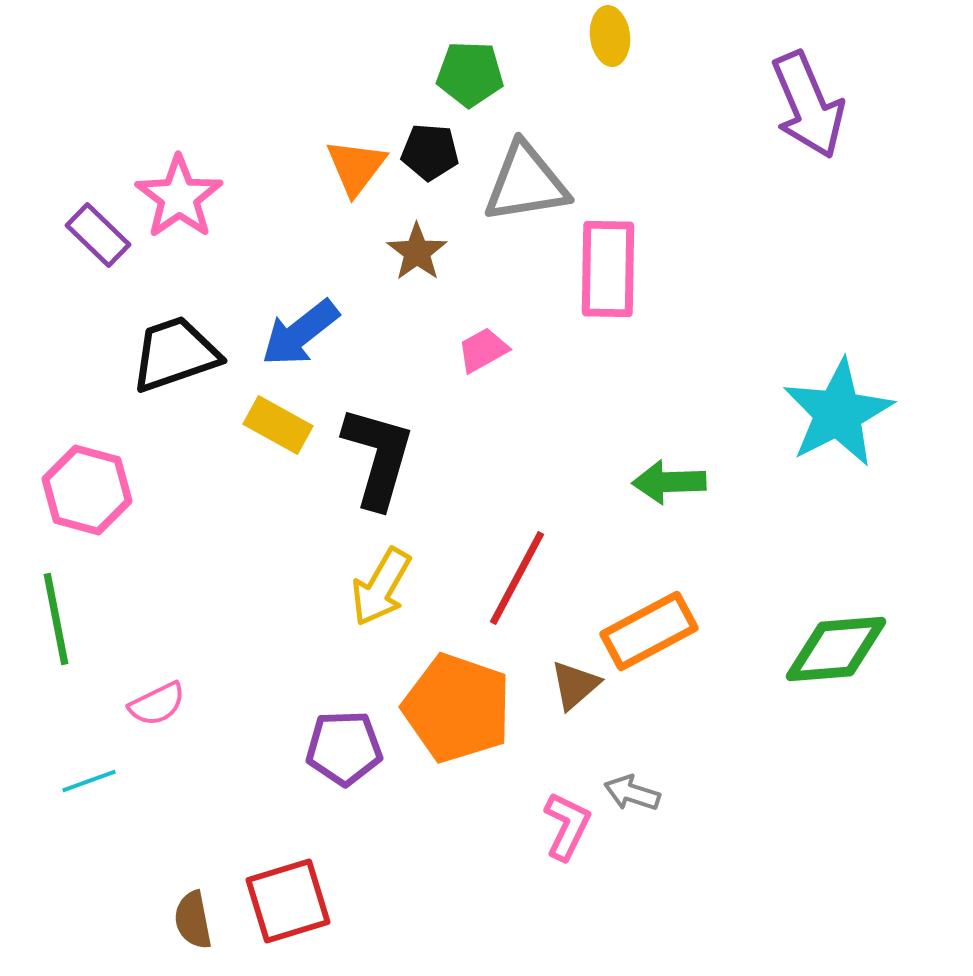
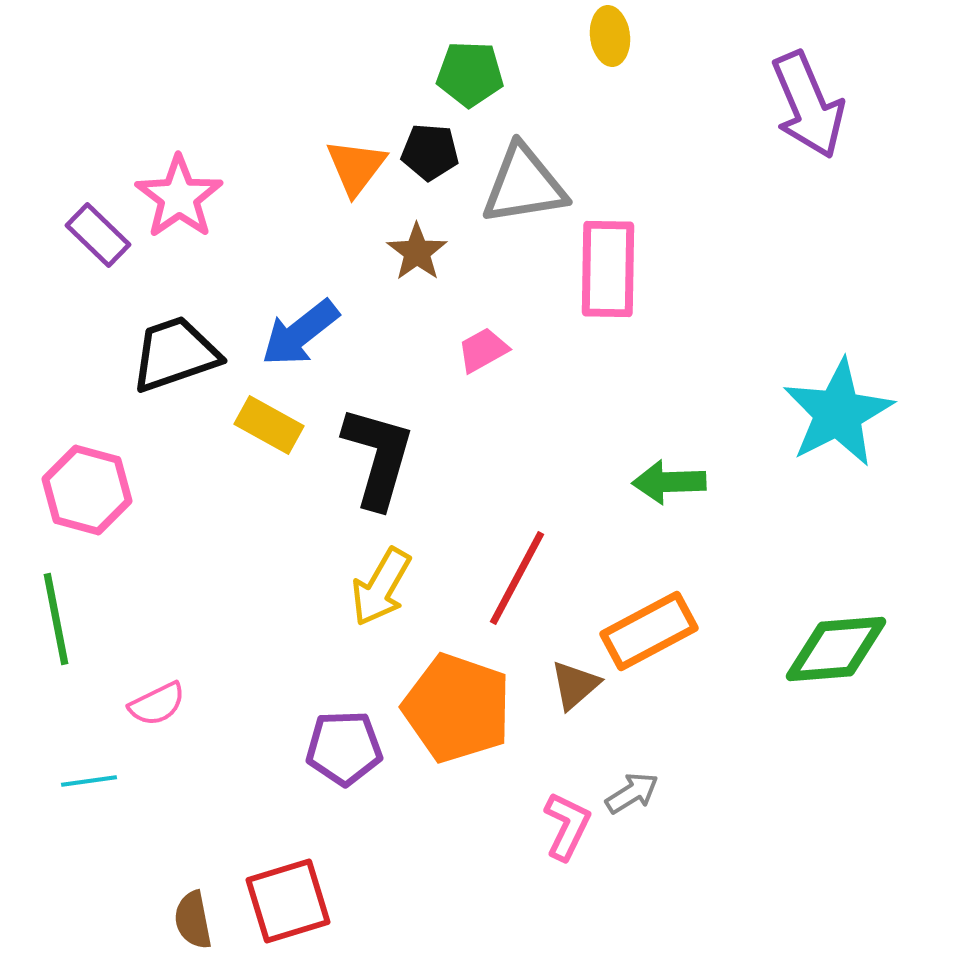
gray triangle: moved 2 px left, 2 px down
yellow rectangle: moved 9 px left
cyan line: rotated 12 degrees clockwise
gray arrow: rotated 130 degrees clockwise
